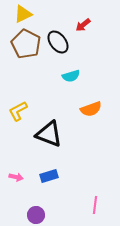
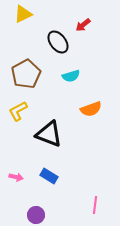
brown pentagon: moved 30 px down; rotated 16 degrees clockwise
blue rectangle: rotated 48 degrees clockwise
